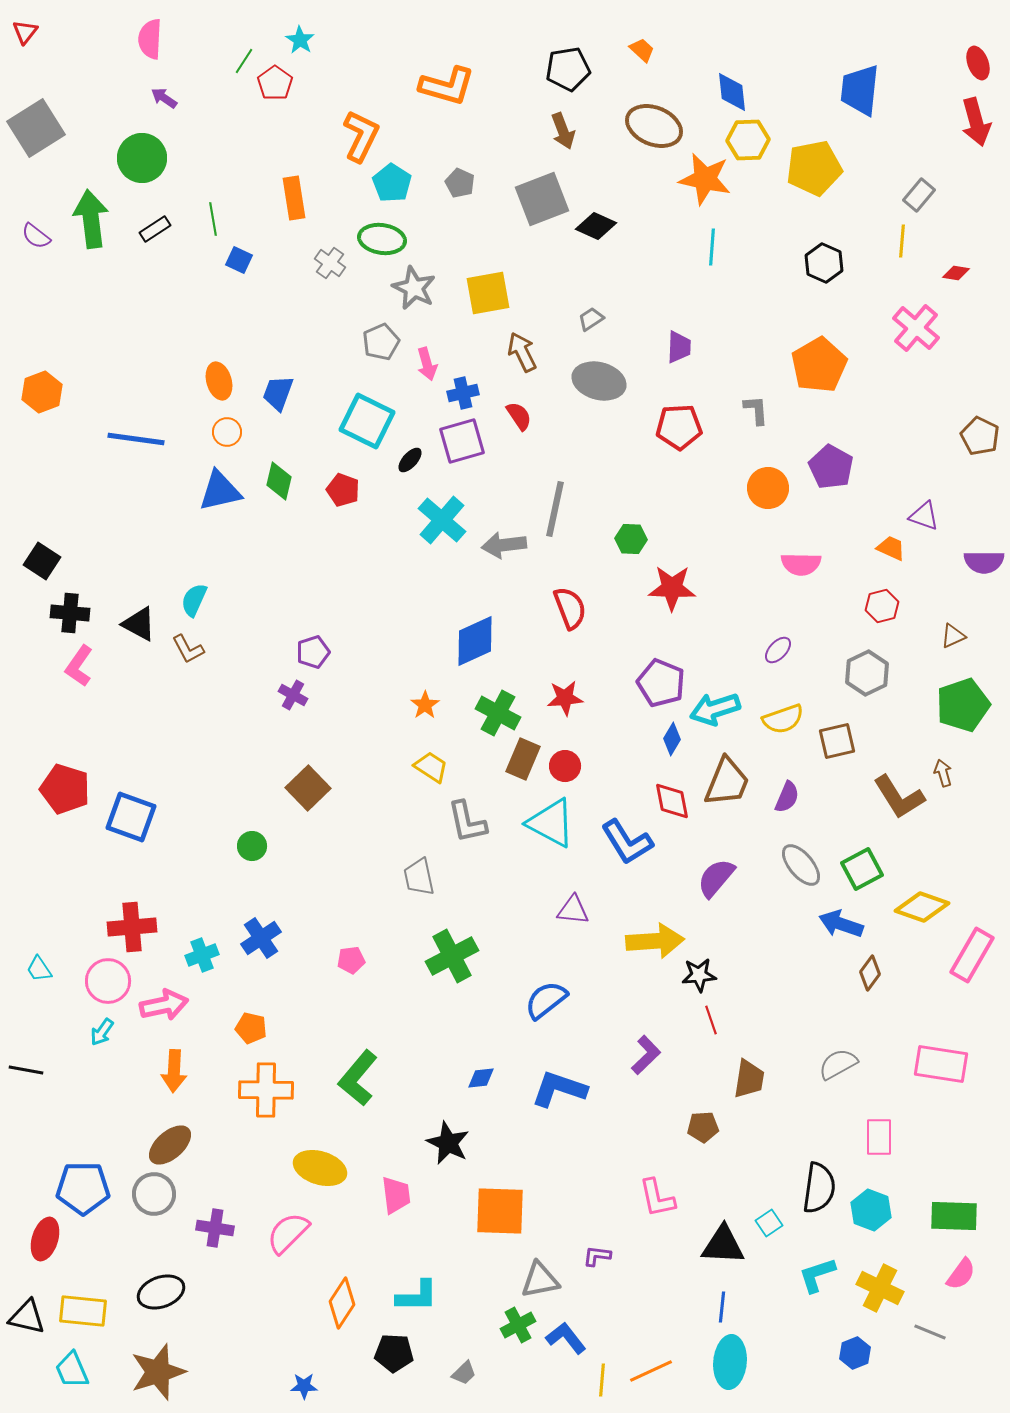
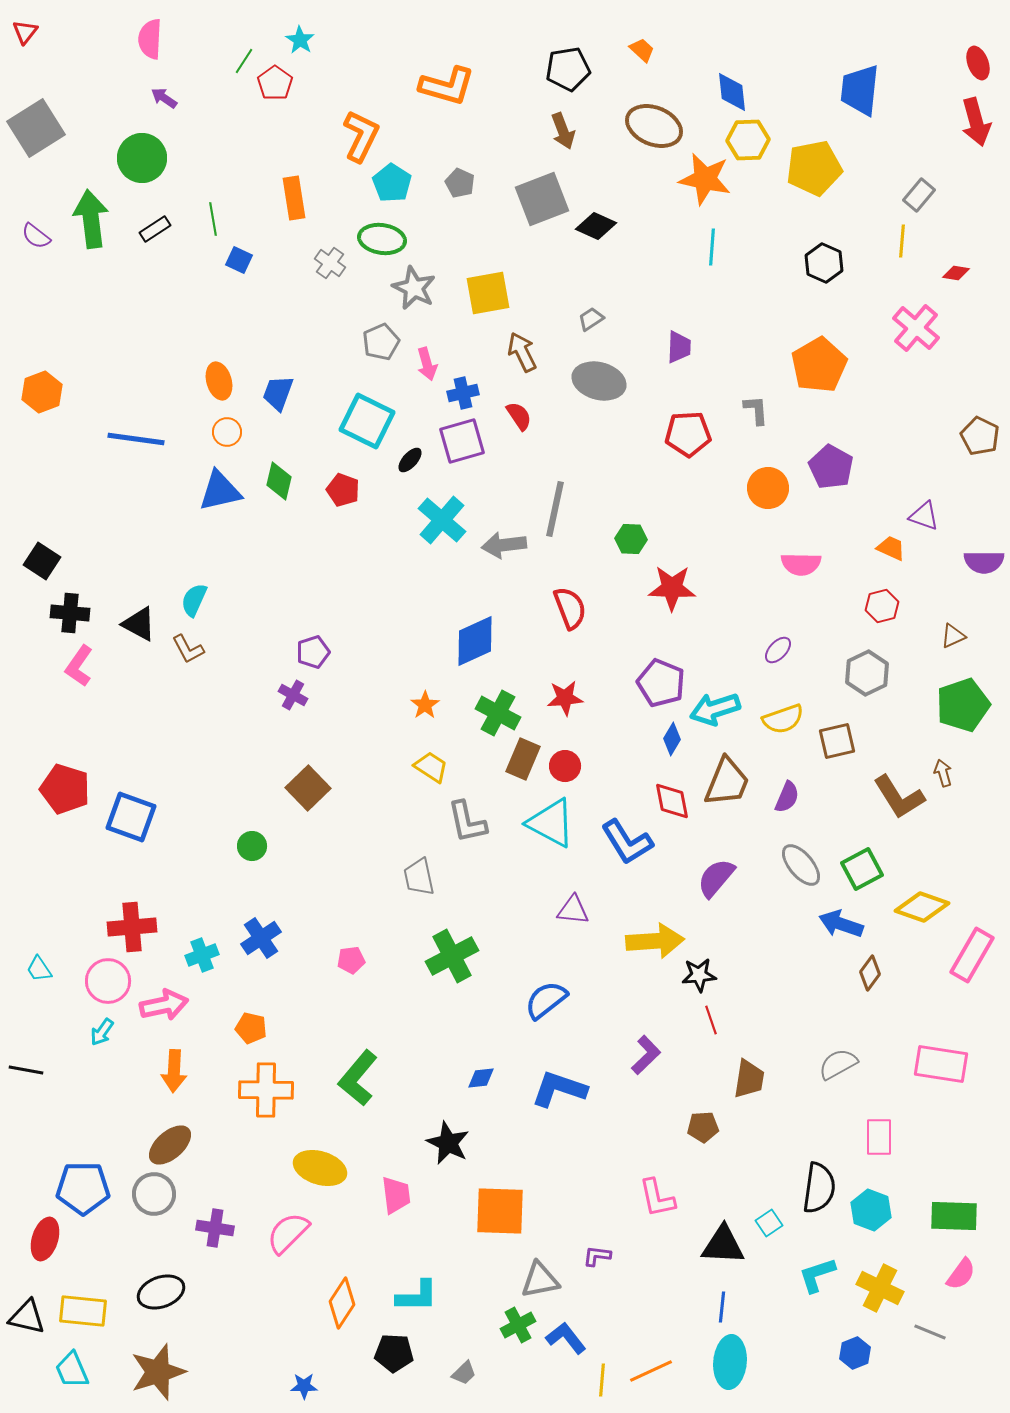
red pentagon at (679, 427): moved 9 px right, 7 px down
